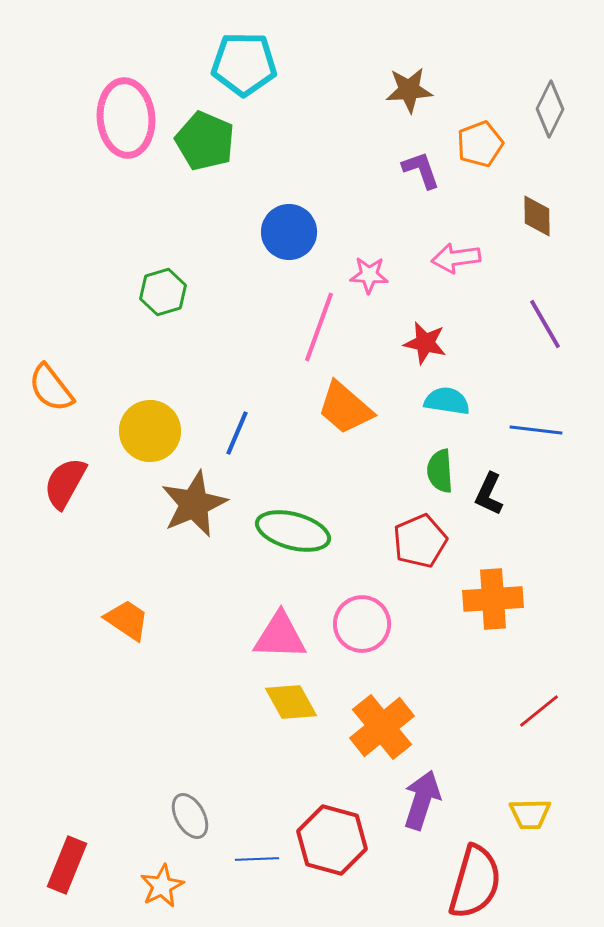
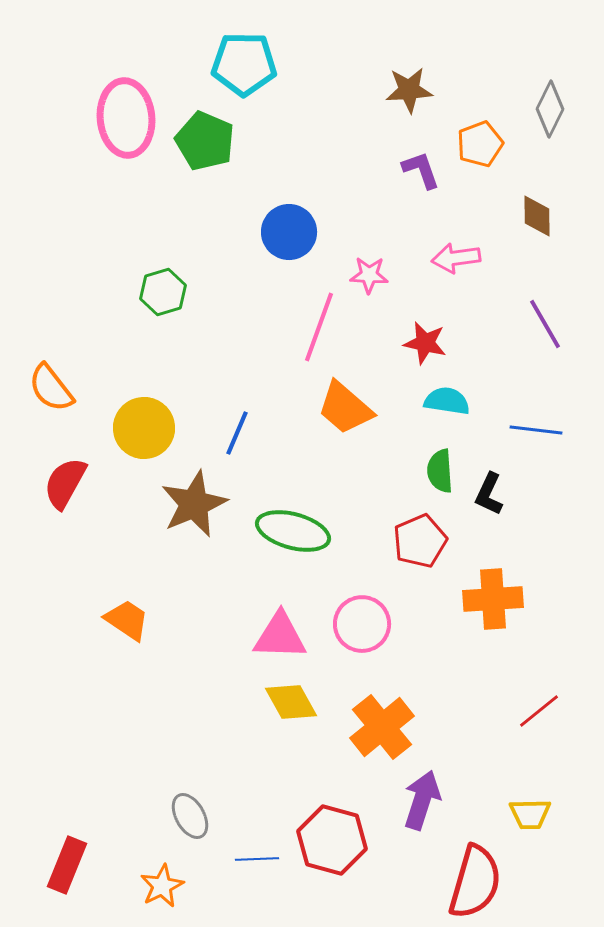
yellow circle at (150, 431): moved 6 px left, 3 px up
